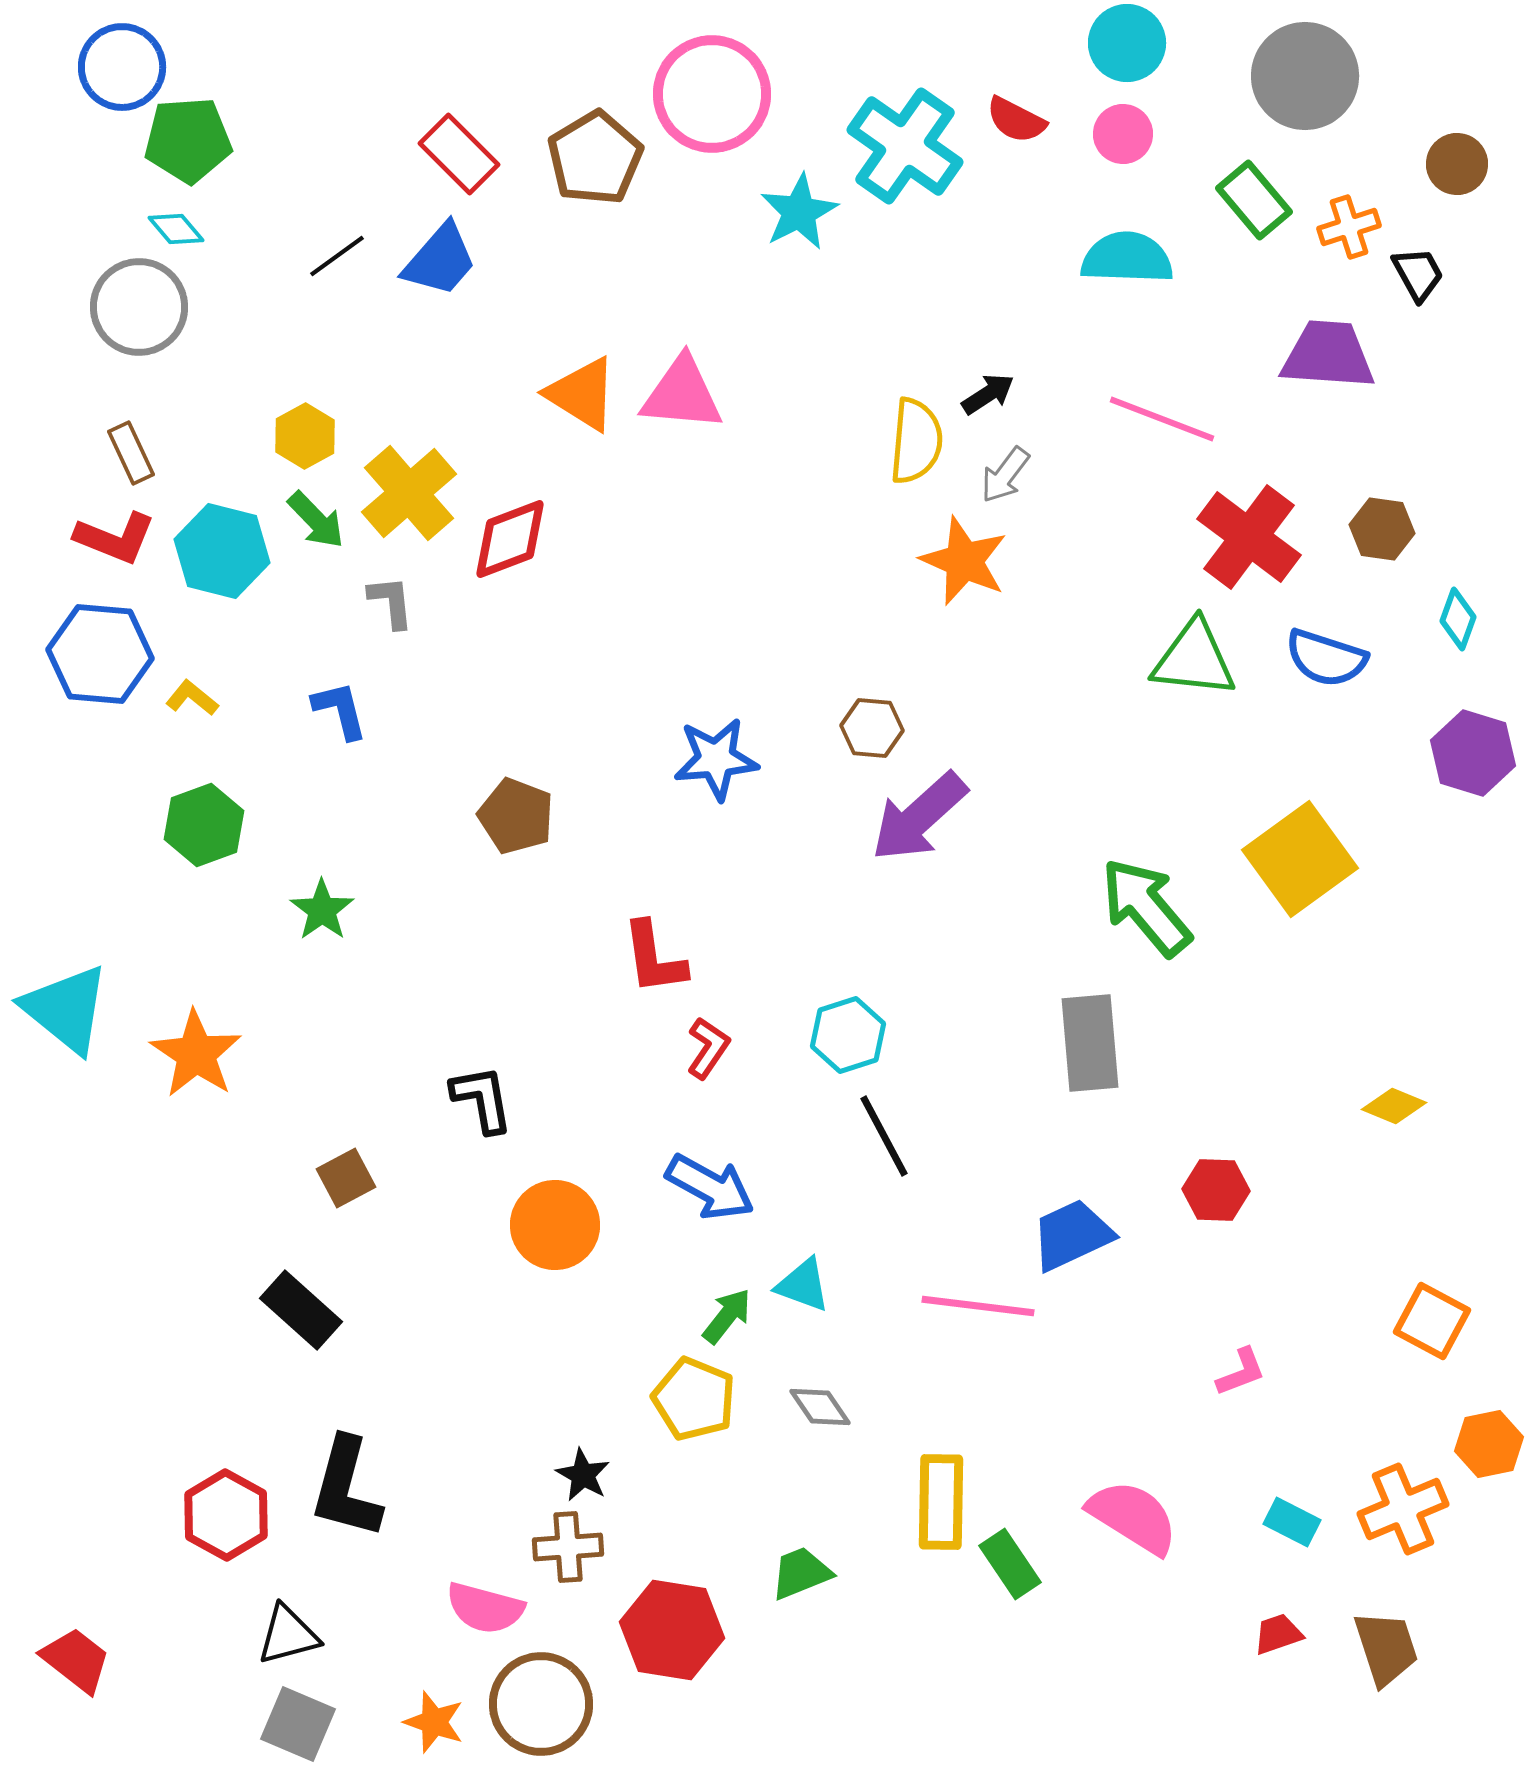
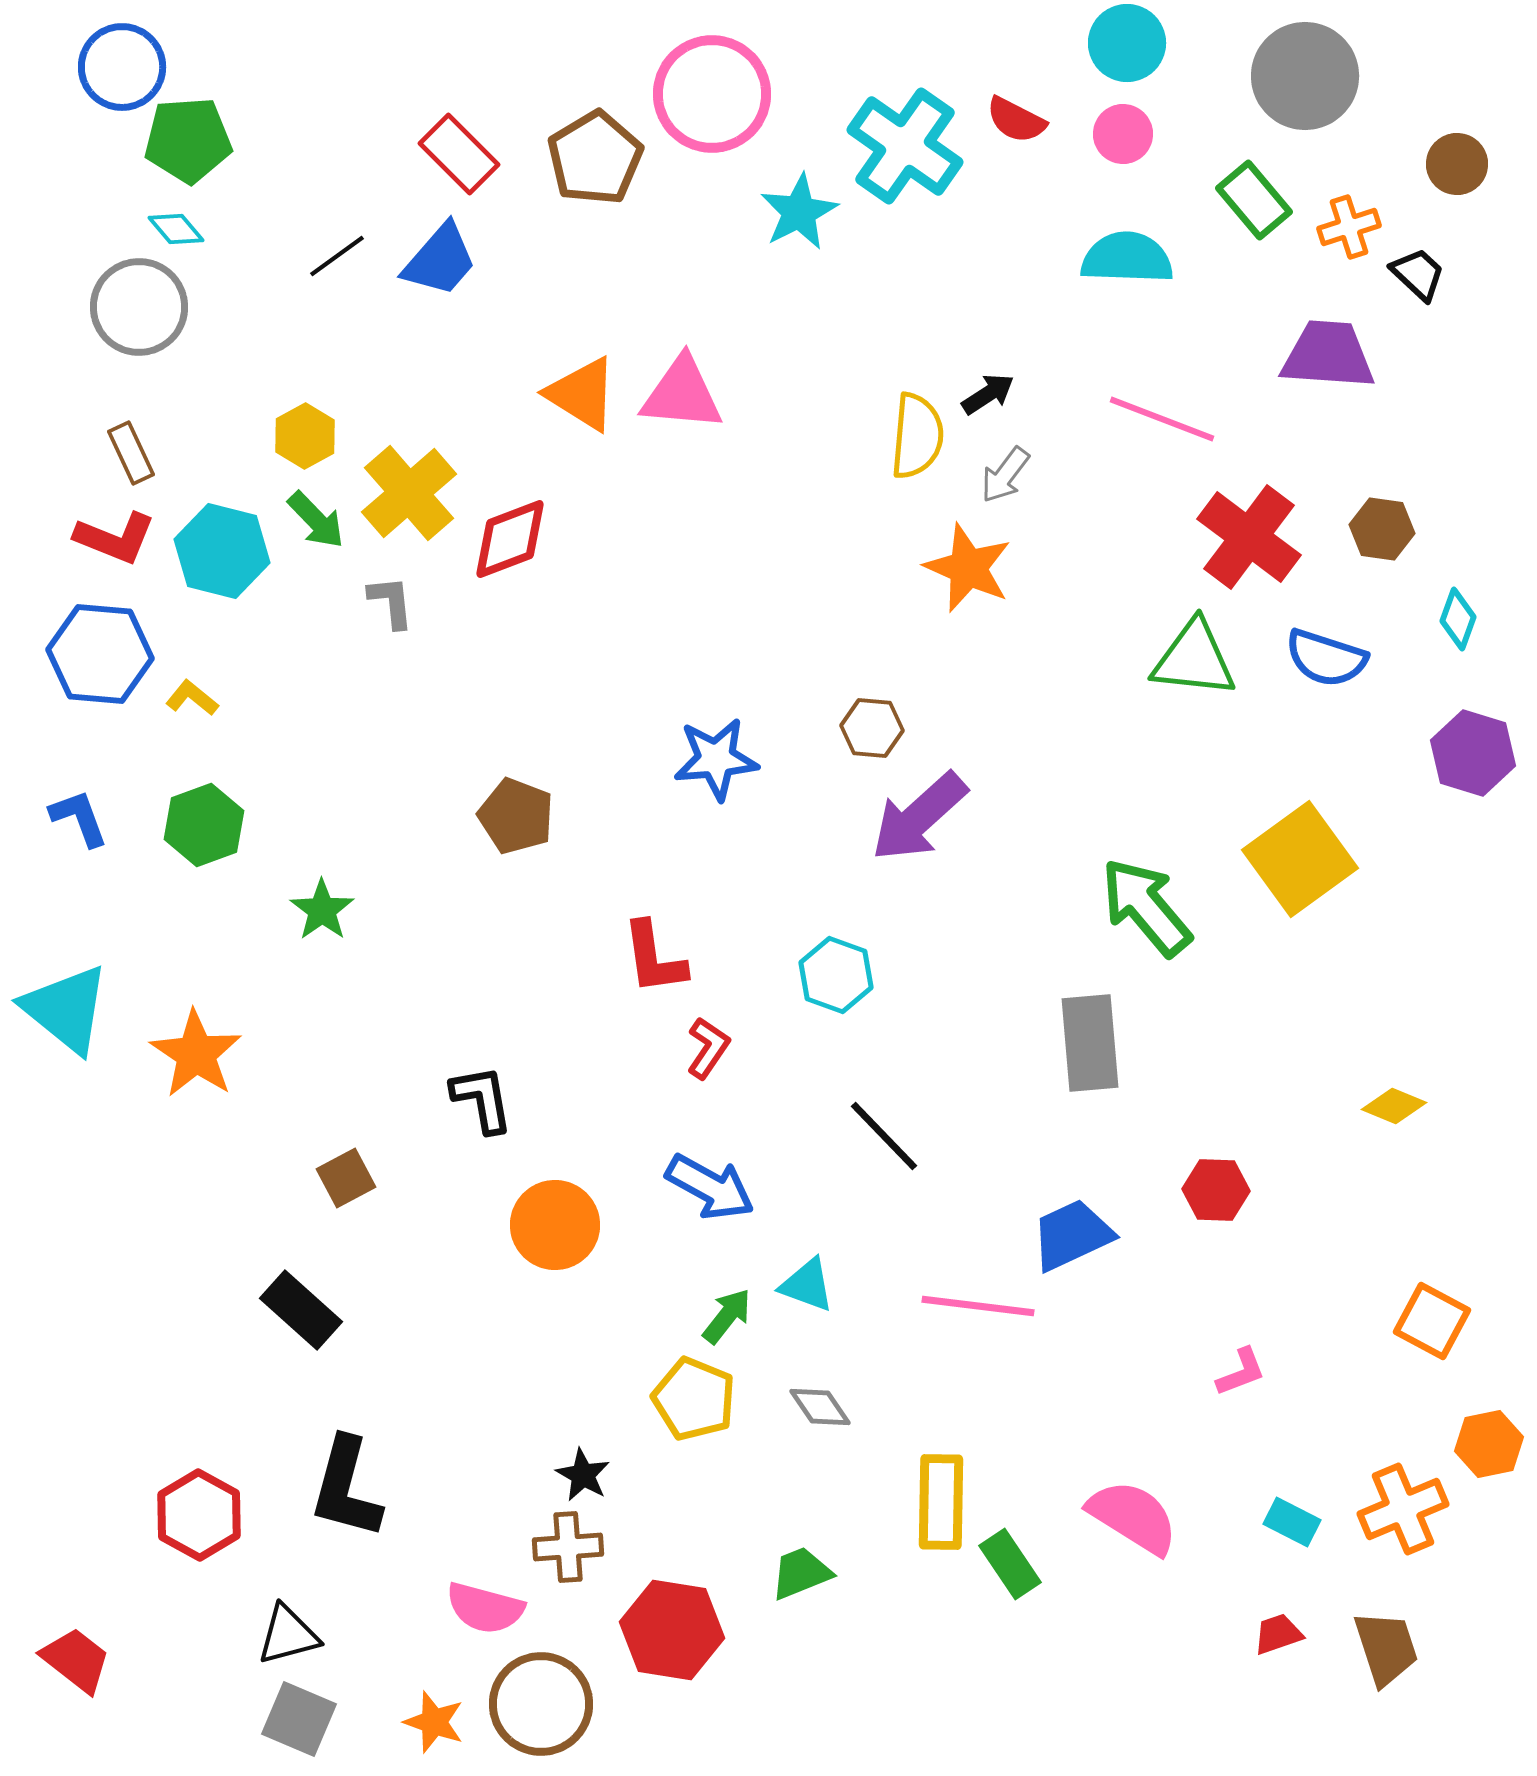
black trapezoid at (1418, 274): rotated 18 degrees counterclockwise
yellow semicircle at (916, 441): moved 1 px right, 5 px up
orange star at (964, 561): moved 4 px right, 7 px down
blue L-shape at (340, 710): moved 261 px left, 108 px down; rotated 6 degrees counterclockwise
cyan hexagon at (848, 1035): moved 12 px left, 60 px up; rotated 22 degrees counterclockwise
black line at (884, 1136): rotated 16 degrees counterclockwise
cyan triangle at (803, 1285): moved 4 px right
red hexagon at (226, 1515): moved 27 px left
gray square at (298, 1724): moved 1 px right, 5 px up
